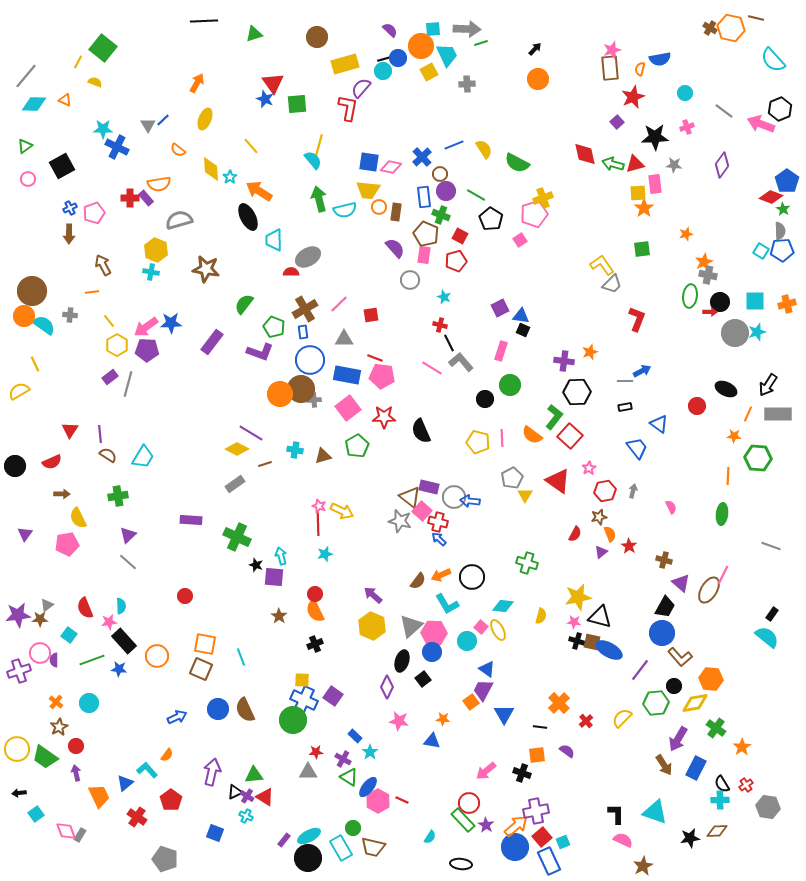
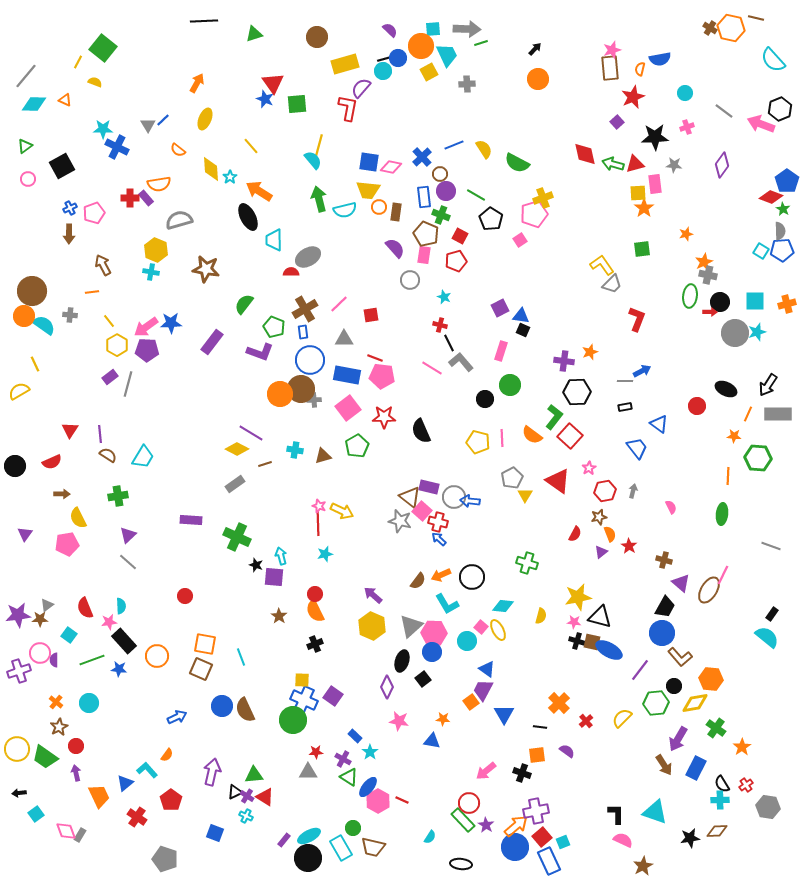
blue circle at (218, 709): moved 4 px right, 3 px up
